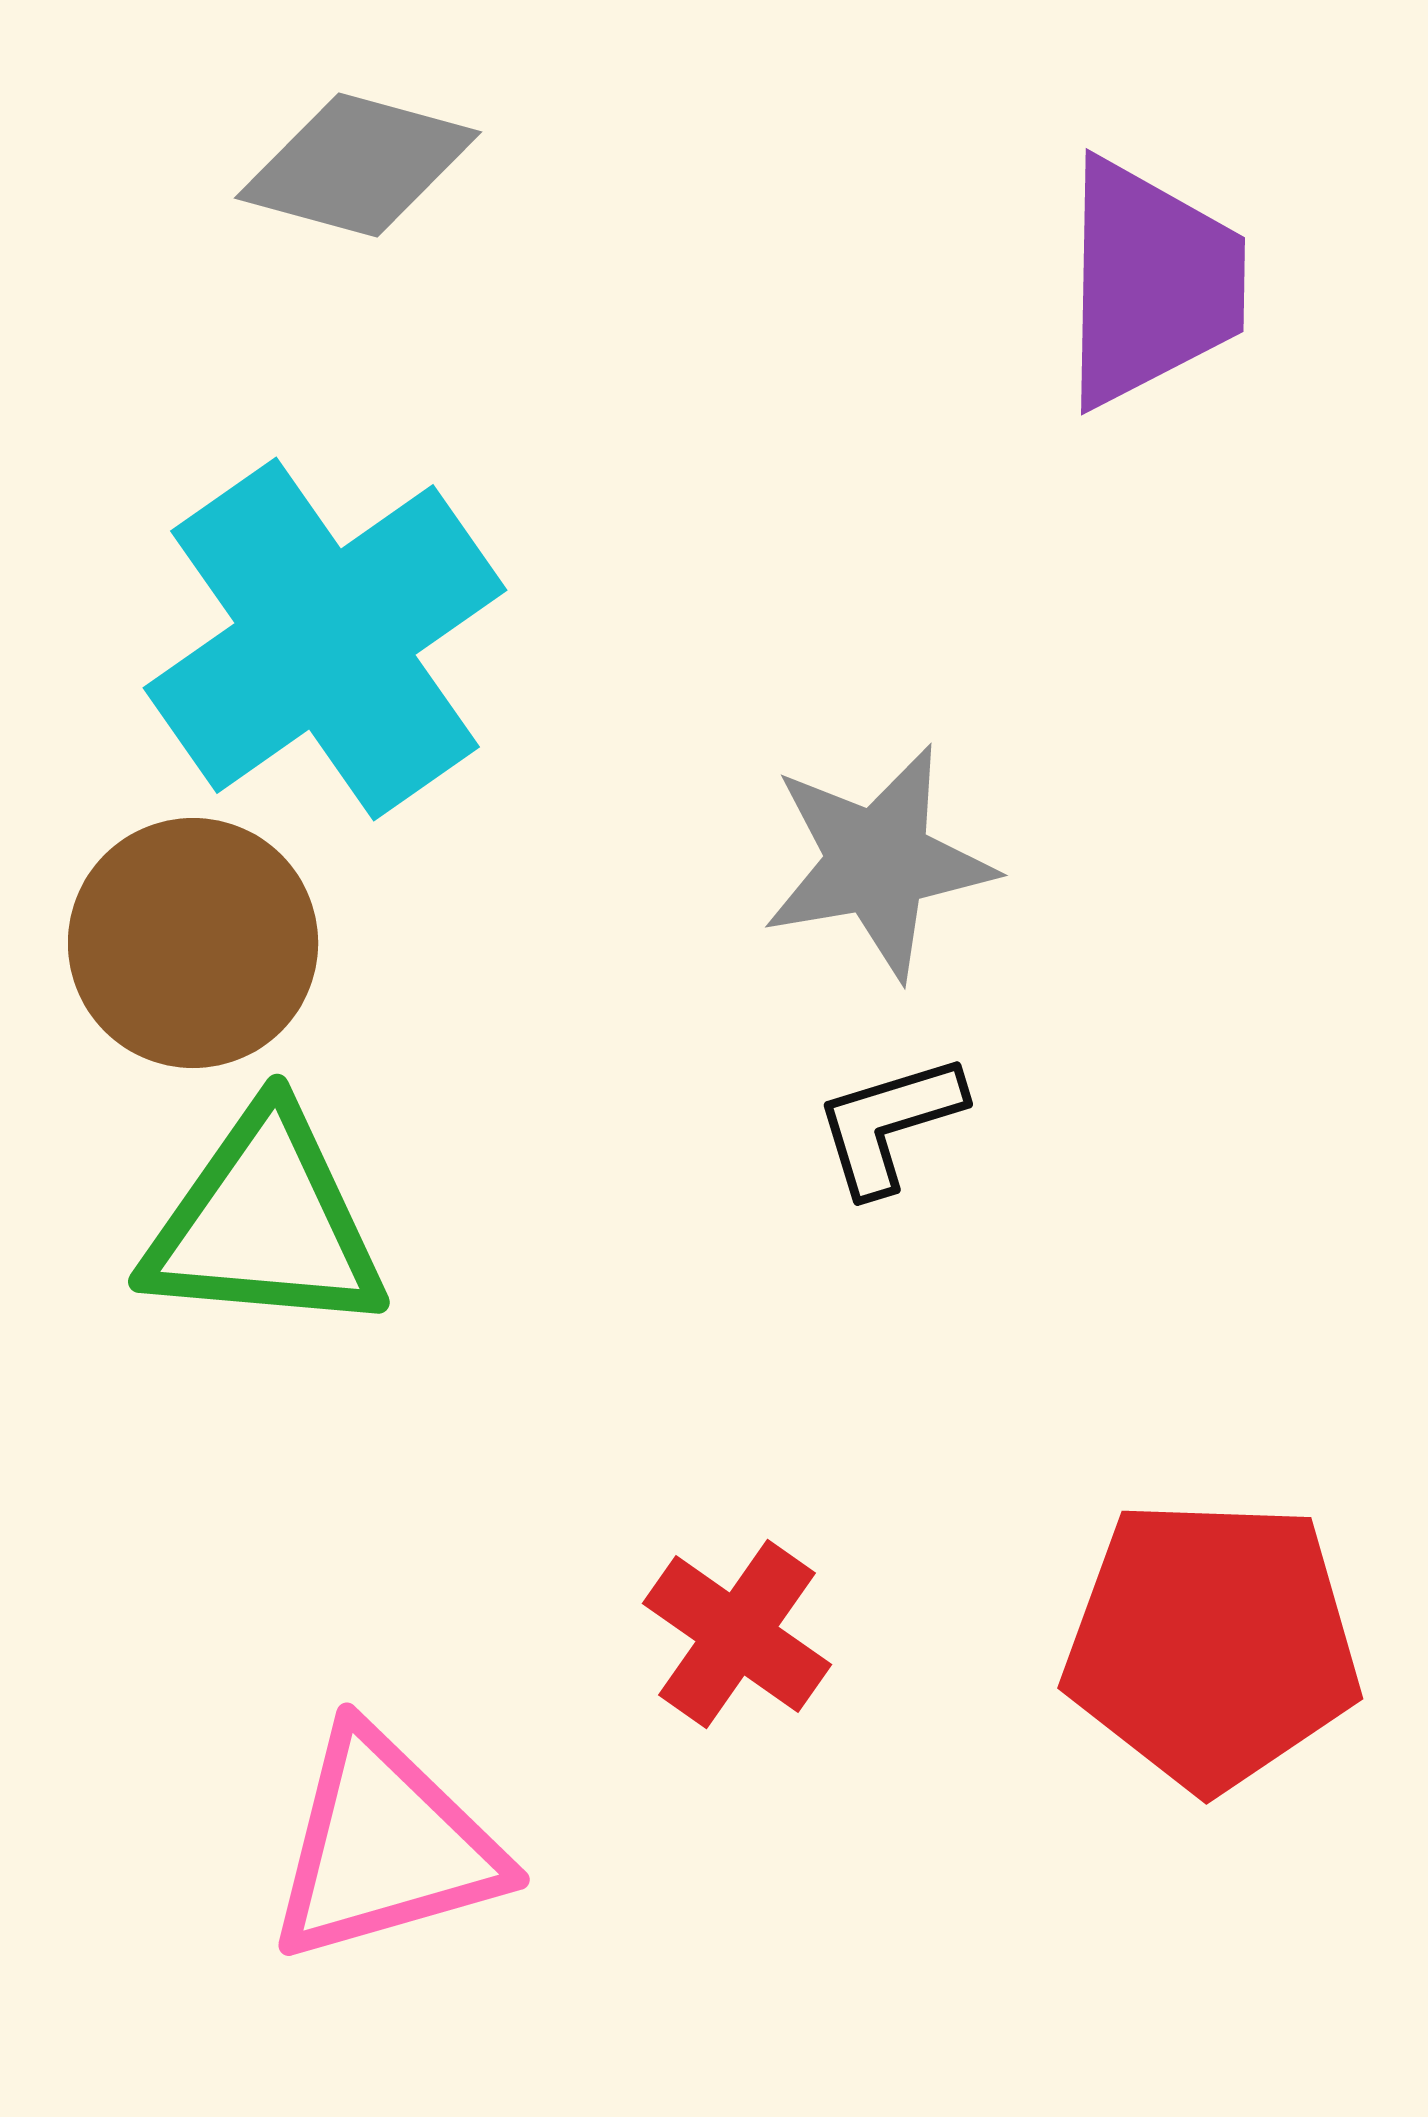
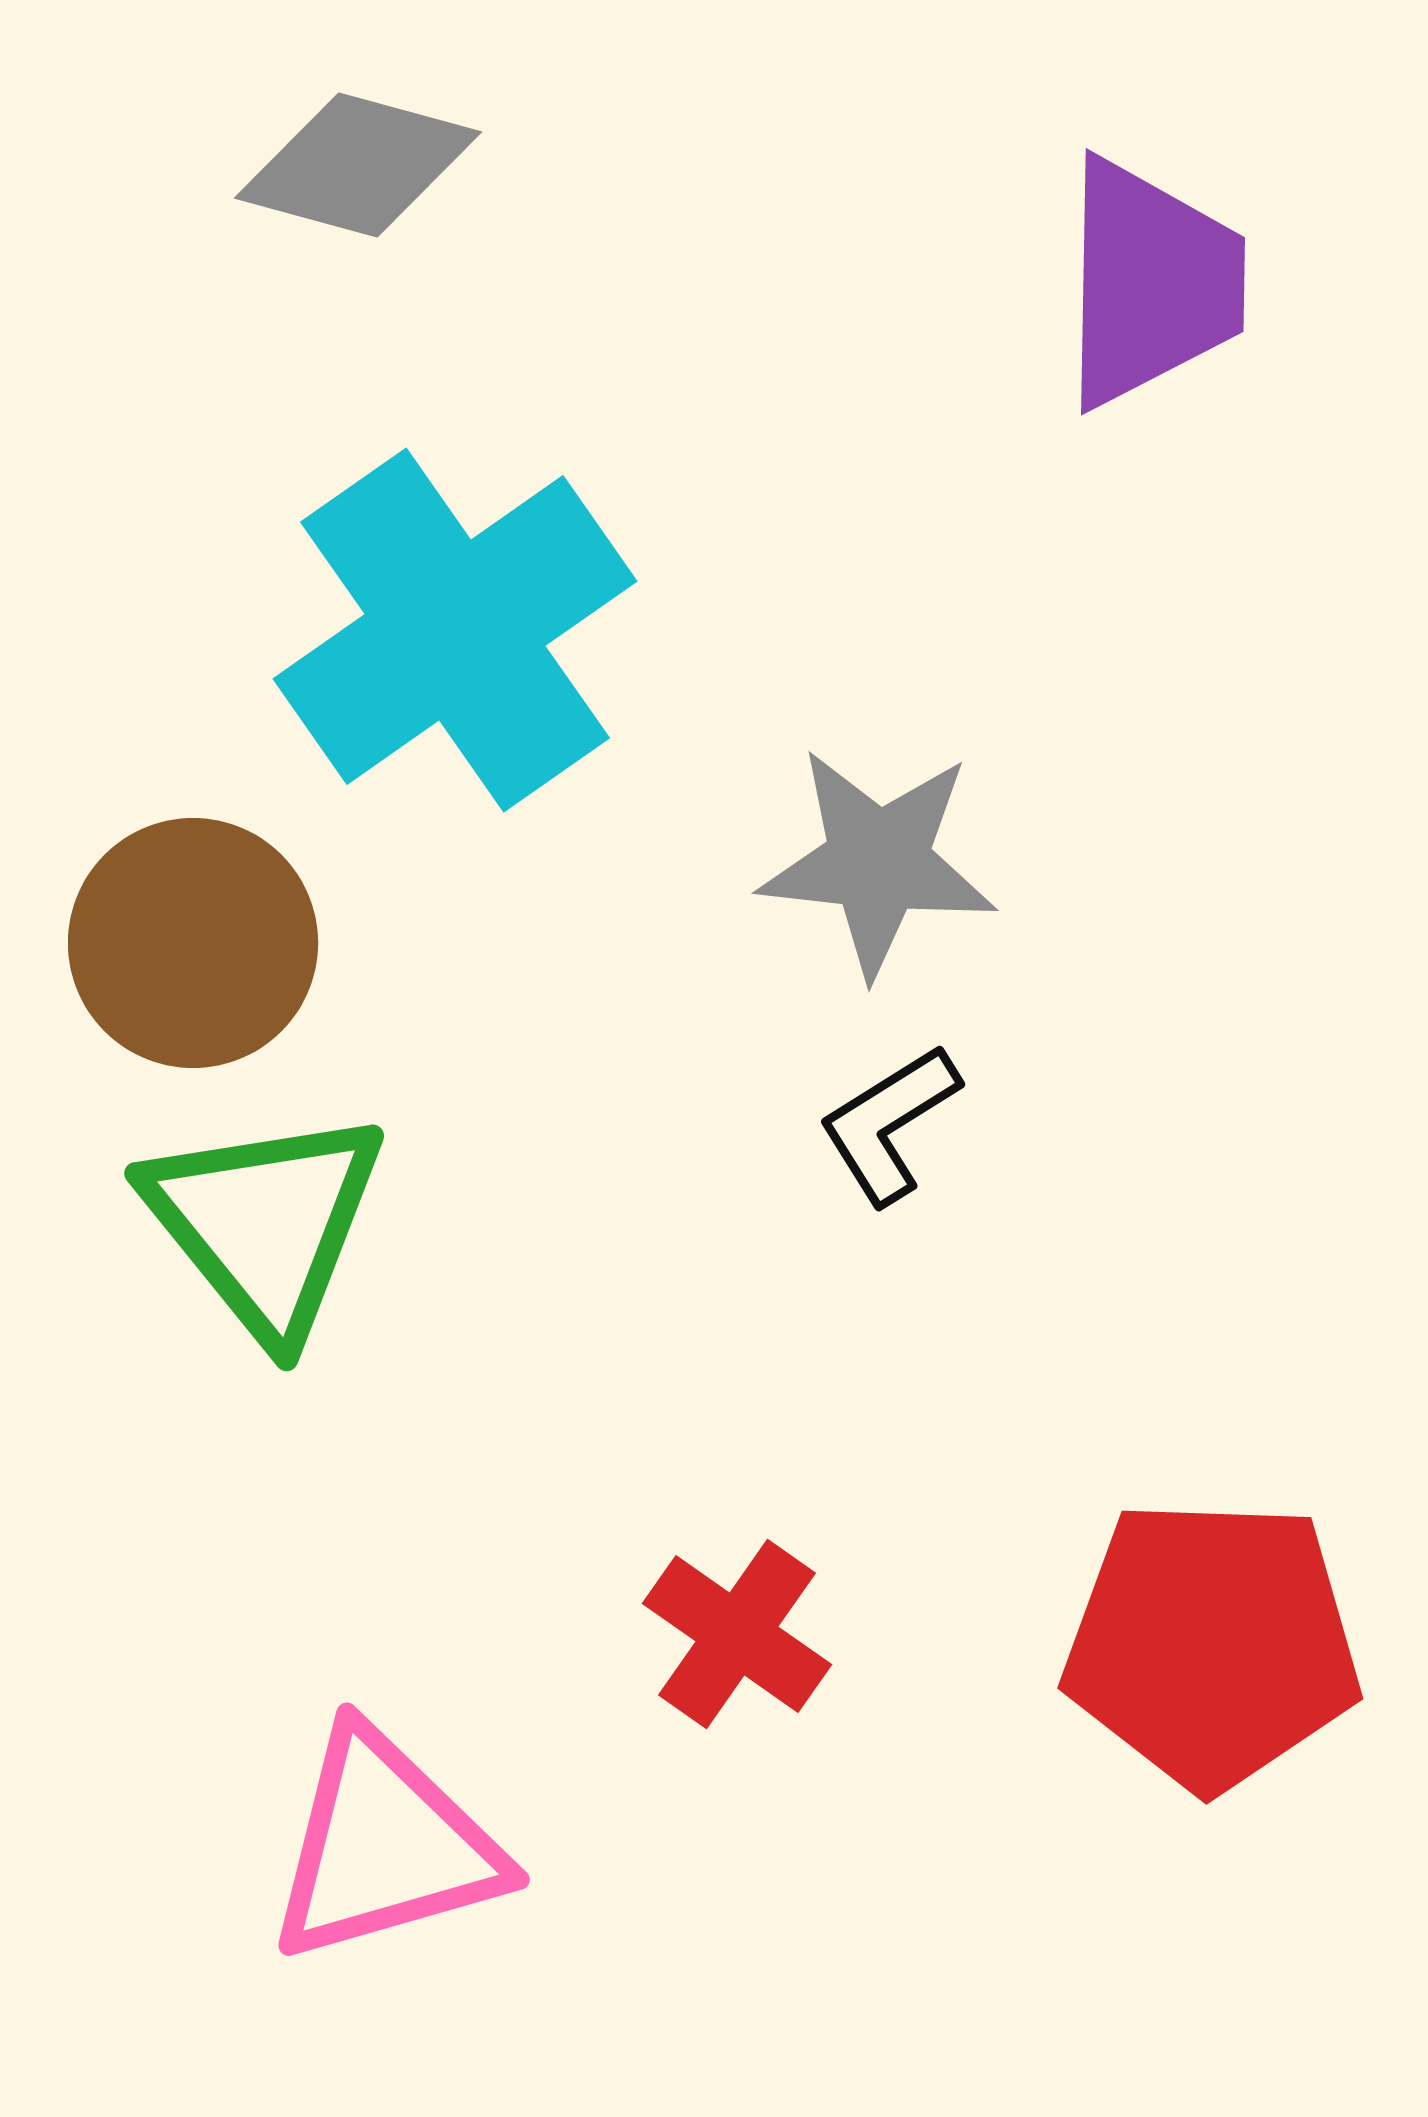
cyan cross: moved 130 px right, 9 px up
gray star: rotated 16 degrees clockwise
black L-shape: rotated 15 degrees counterclockwise
green triangle: rotated 46 degrees clockwise
